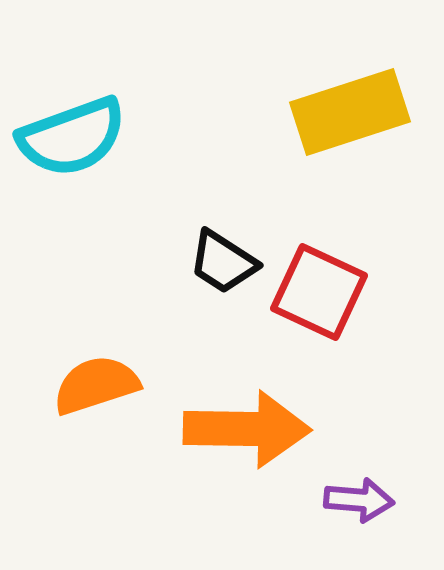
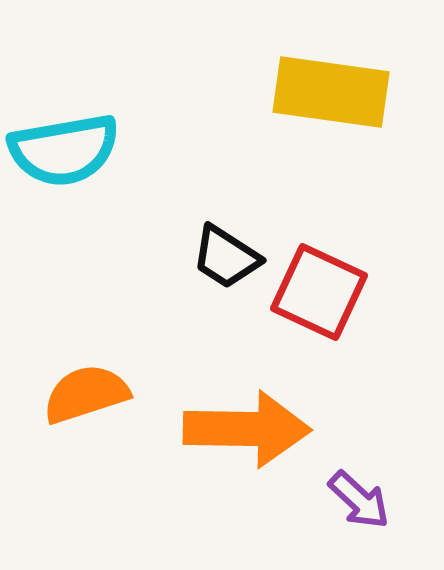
yellow rectangle: moved 19 px left, 20 px up; rotated 26 degrees clockwise
cyan semicircle: moved 8 px left, 13 px down; rotated 10 degrees clockwise
black trapezoid: moved 3 px right, 5 px up
orange semicircle: moved 10 px left, 9 px down
purple arrow: rotated 38 degrees clockwise
